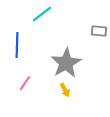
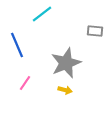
gray rectangle: moved 4 px left
blue line: rotated 25 degrees counterclockwise
gray star: rotated 8 degrees clockwise
yellow arrow: rotated 48 degrees counterclockwise
